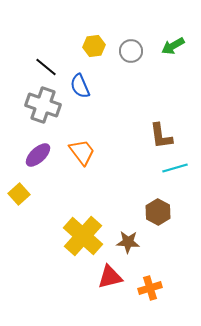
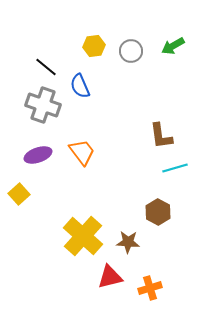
purple ellipse: rotated 24 degrees clockwise
